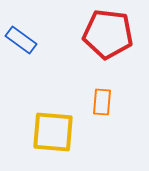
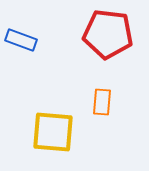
blue rectangle: rotated 16 degrees counterclockwise
